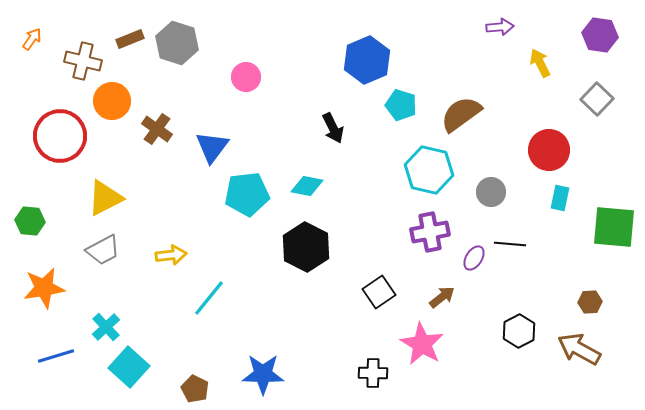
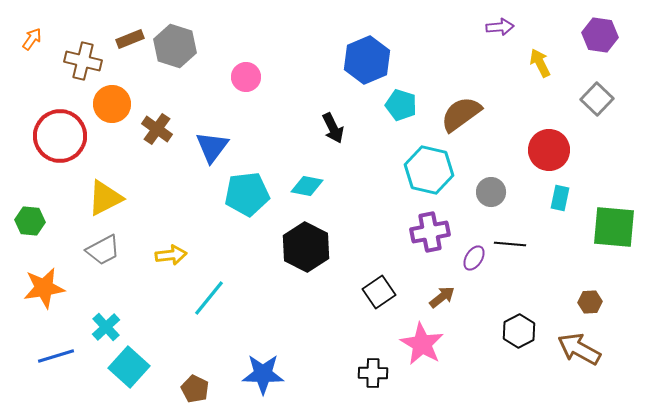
gray hexagon at (177, 43): moved 2 px left, 3 px down
orange circle at (112, 101): moved 3 px down
